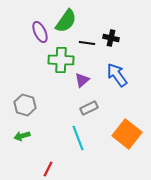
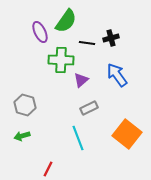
black cross: rotated 28 degrees counterclockwise
purple triangle: moved 1 px left
